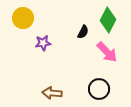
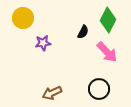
brown arrow: rotated 30 degrees counterclockwise
